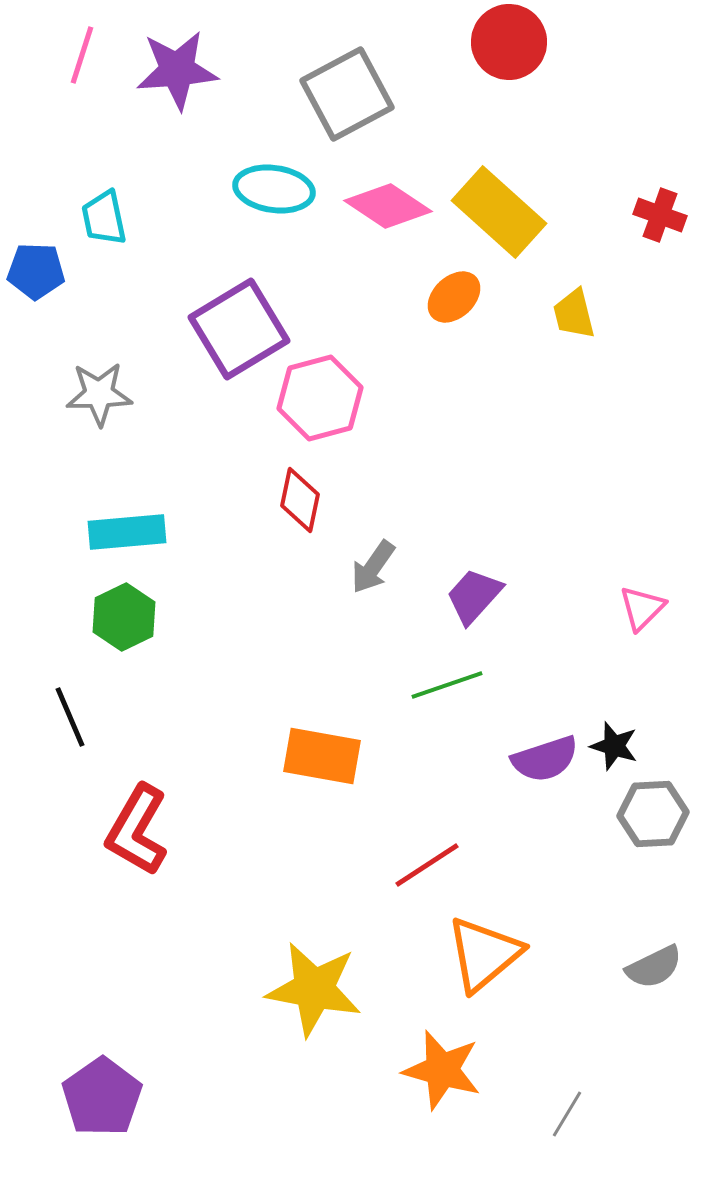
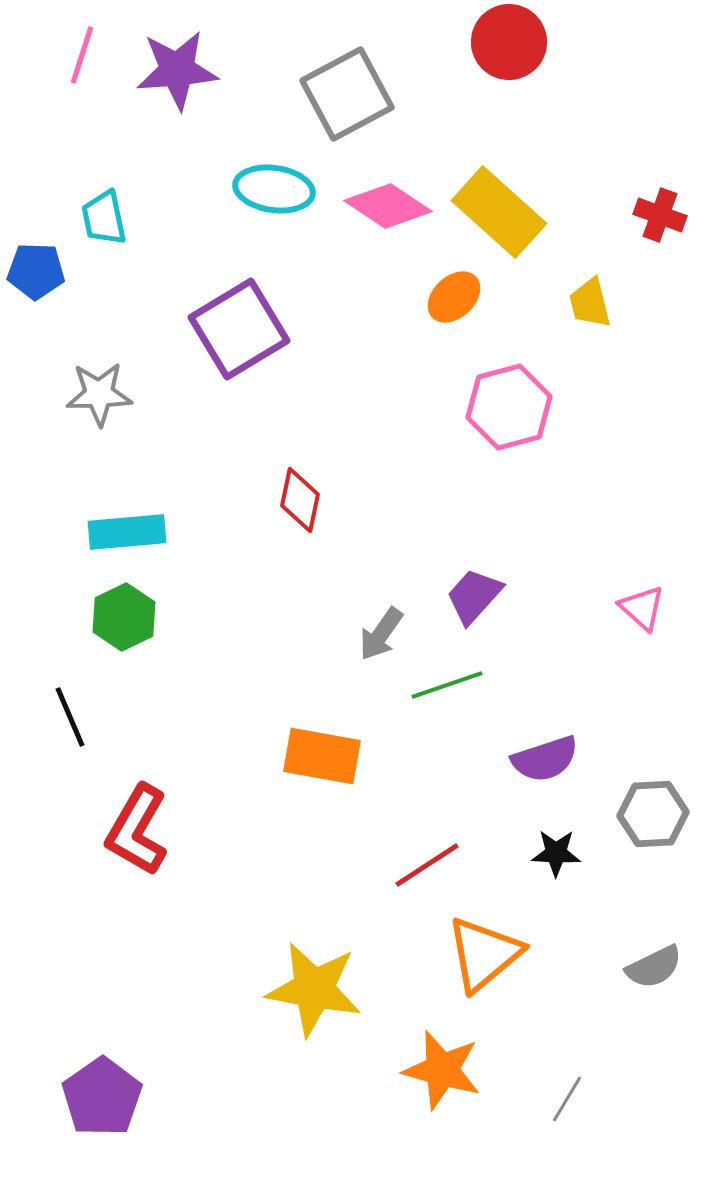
yellow trapezoid: moved 16 px right, 11 px up
pink hexagon: moved 189 px right, 9 px down
gray arrow: moved 8 px right, 67 px down
pink triangle: rotated 33 degrees counterclockwise
black star: moved 58 px left, 107 px down; rotated 15 degrees counterclockwise
gray line: moved 15 px up
